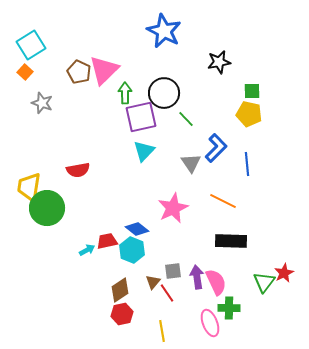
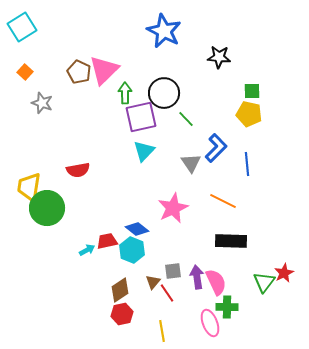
cyan square: moved 9 px left, 18 px up
black star: moved 5 px up; rotated 15 degrees clockwise
green cross: moved 2 px left, 1 px up
